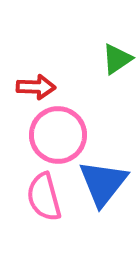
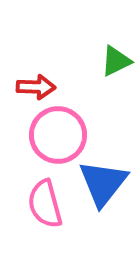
green triangle: moved 1 px left, 2 px down; rotated 8 degrees clockwise
pink semicircle: moved 1 px right, 7 px down
